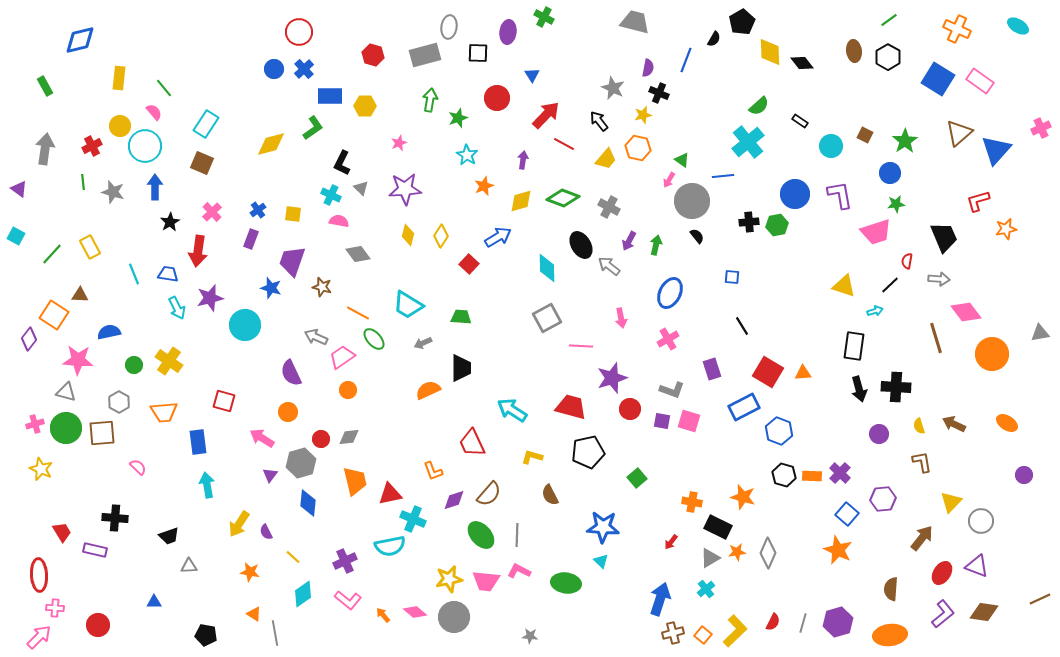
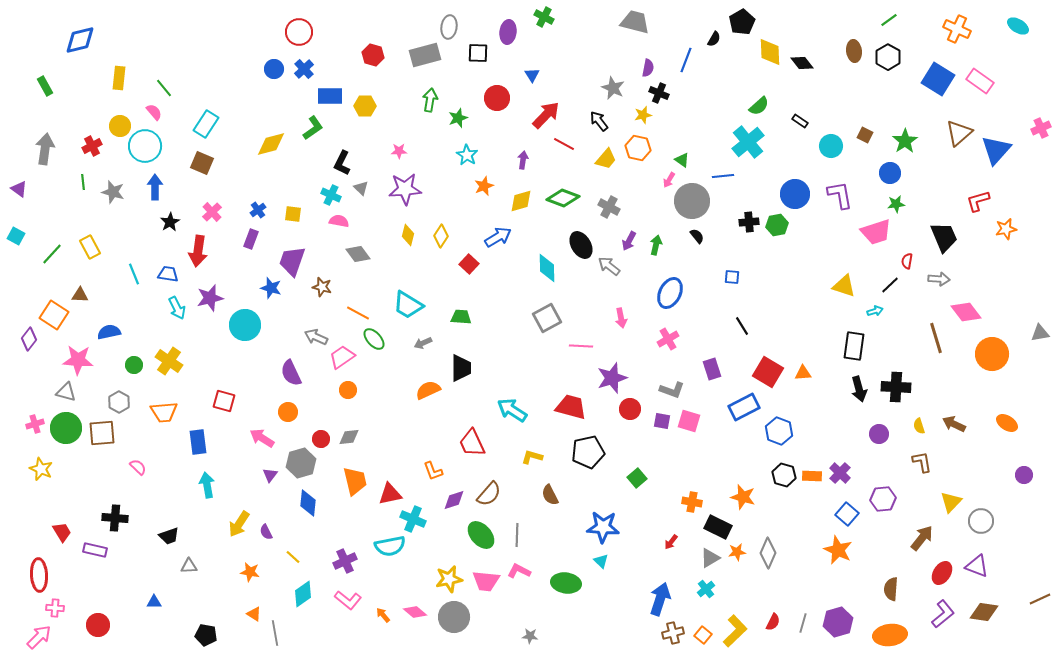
pink star at (399, 143): moved 8 px down; rotated 21 degrees clockwise
